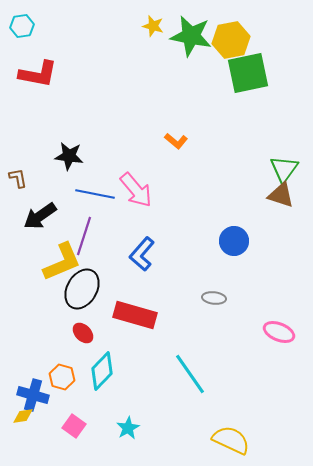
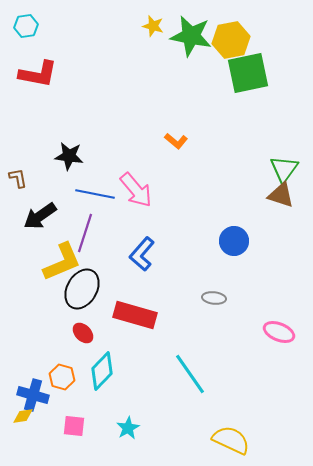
cyan hexagon: moved 4 px right
purple line: moved 1 px right, 3 px up
pink square: rotated 30 degrees counterclockwise
